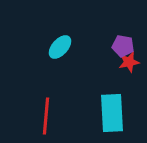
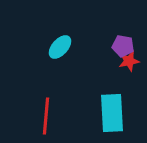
red star: moved 1 px up
